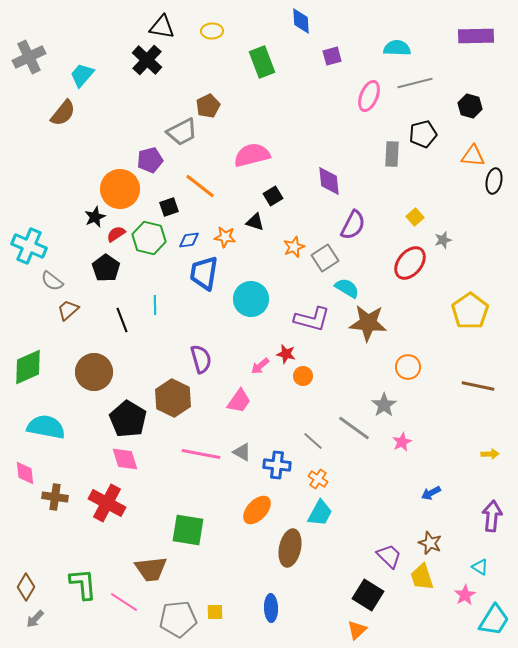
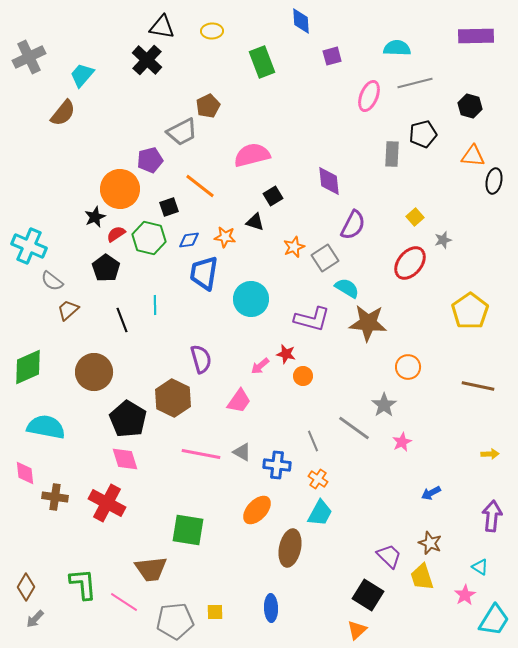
gray line at (313, 441): rotated 25 degrees clockwise
gray pentagon at (178, 619): moved 3 px left, 2 px down
